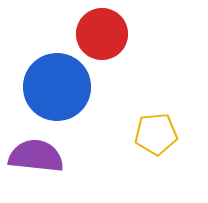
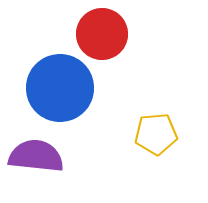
blue circle: moved 3 px right, 1 px down
